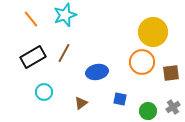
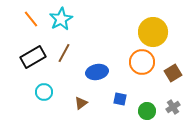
cyan star: moved 4 px left, 4 px down; rotated 10 degrees counterclockwise
brown square: moved 2 px right; rotated 24 degrees counterclockwise
green circle: moved 1 px left
